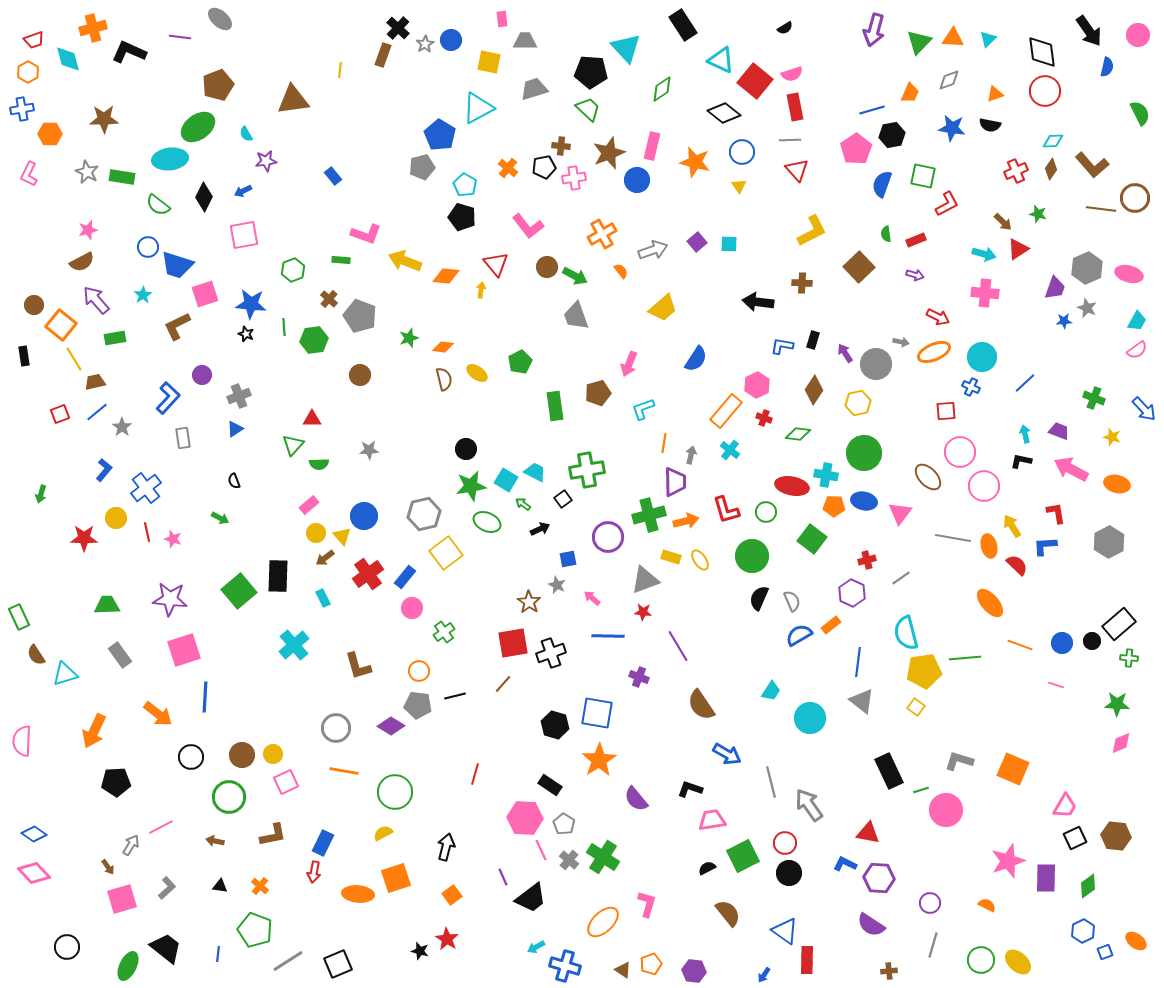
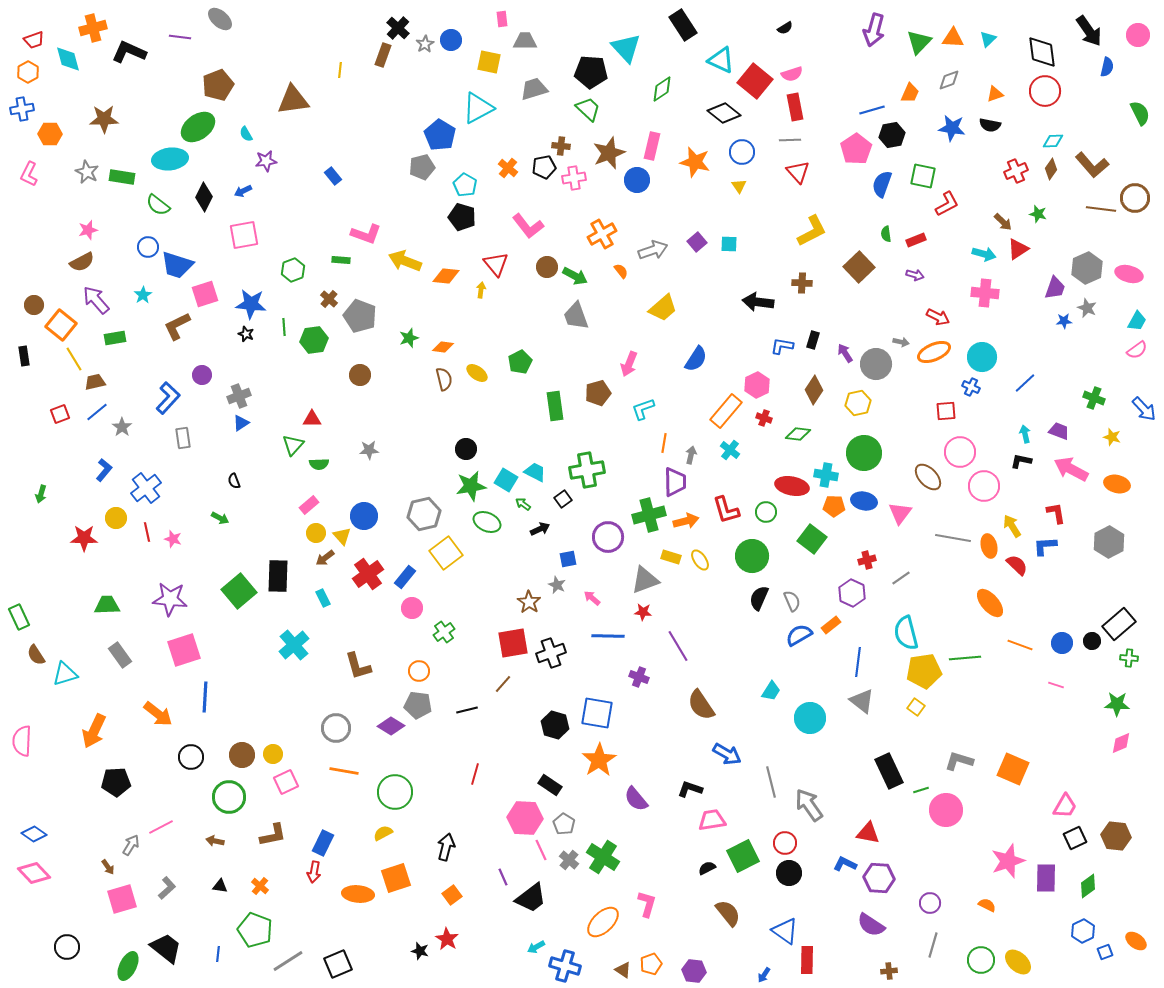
red triangle at (797, 170): moved 1 px right, 2 px down
blue triangle at (235, 429): moved 6 px right, 6 px up
black line at (455, 696): moved 12 px right, 14 px down
